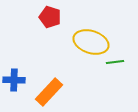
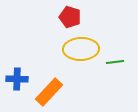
red pentagon: moved 20 px right
yellow ellipse: moved 10 px left, 7 px down; rotated 20 degrees counterclockwise
blue cross: moved 3 px right, 1 px up
